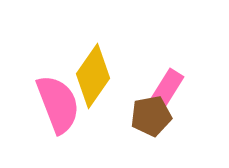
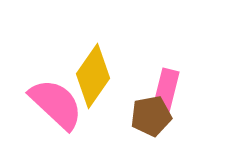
pink rectangle: rotated 18 degrees counterclockwise
pink semicircle: moved 2 px left; rotated 26 degrees counterclockwise
